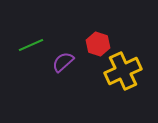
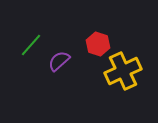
green line: rotated 25 degrees counterclockwise
purple semicircle: moved 4 px left, 1 px up
